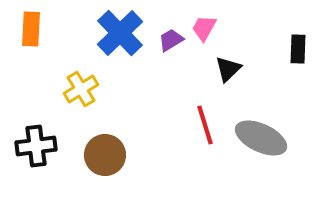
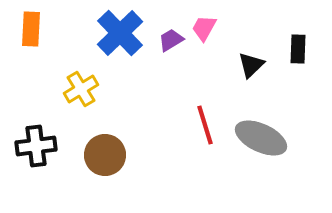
black triangle: moved 23 px right, 4 px up
